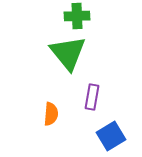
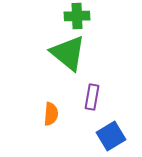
green triangle: rotated 12 degrees counterclockwise
